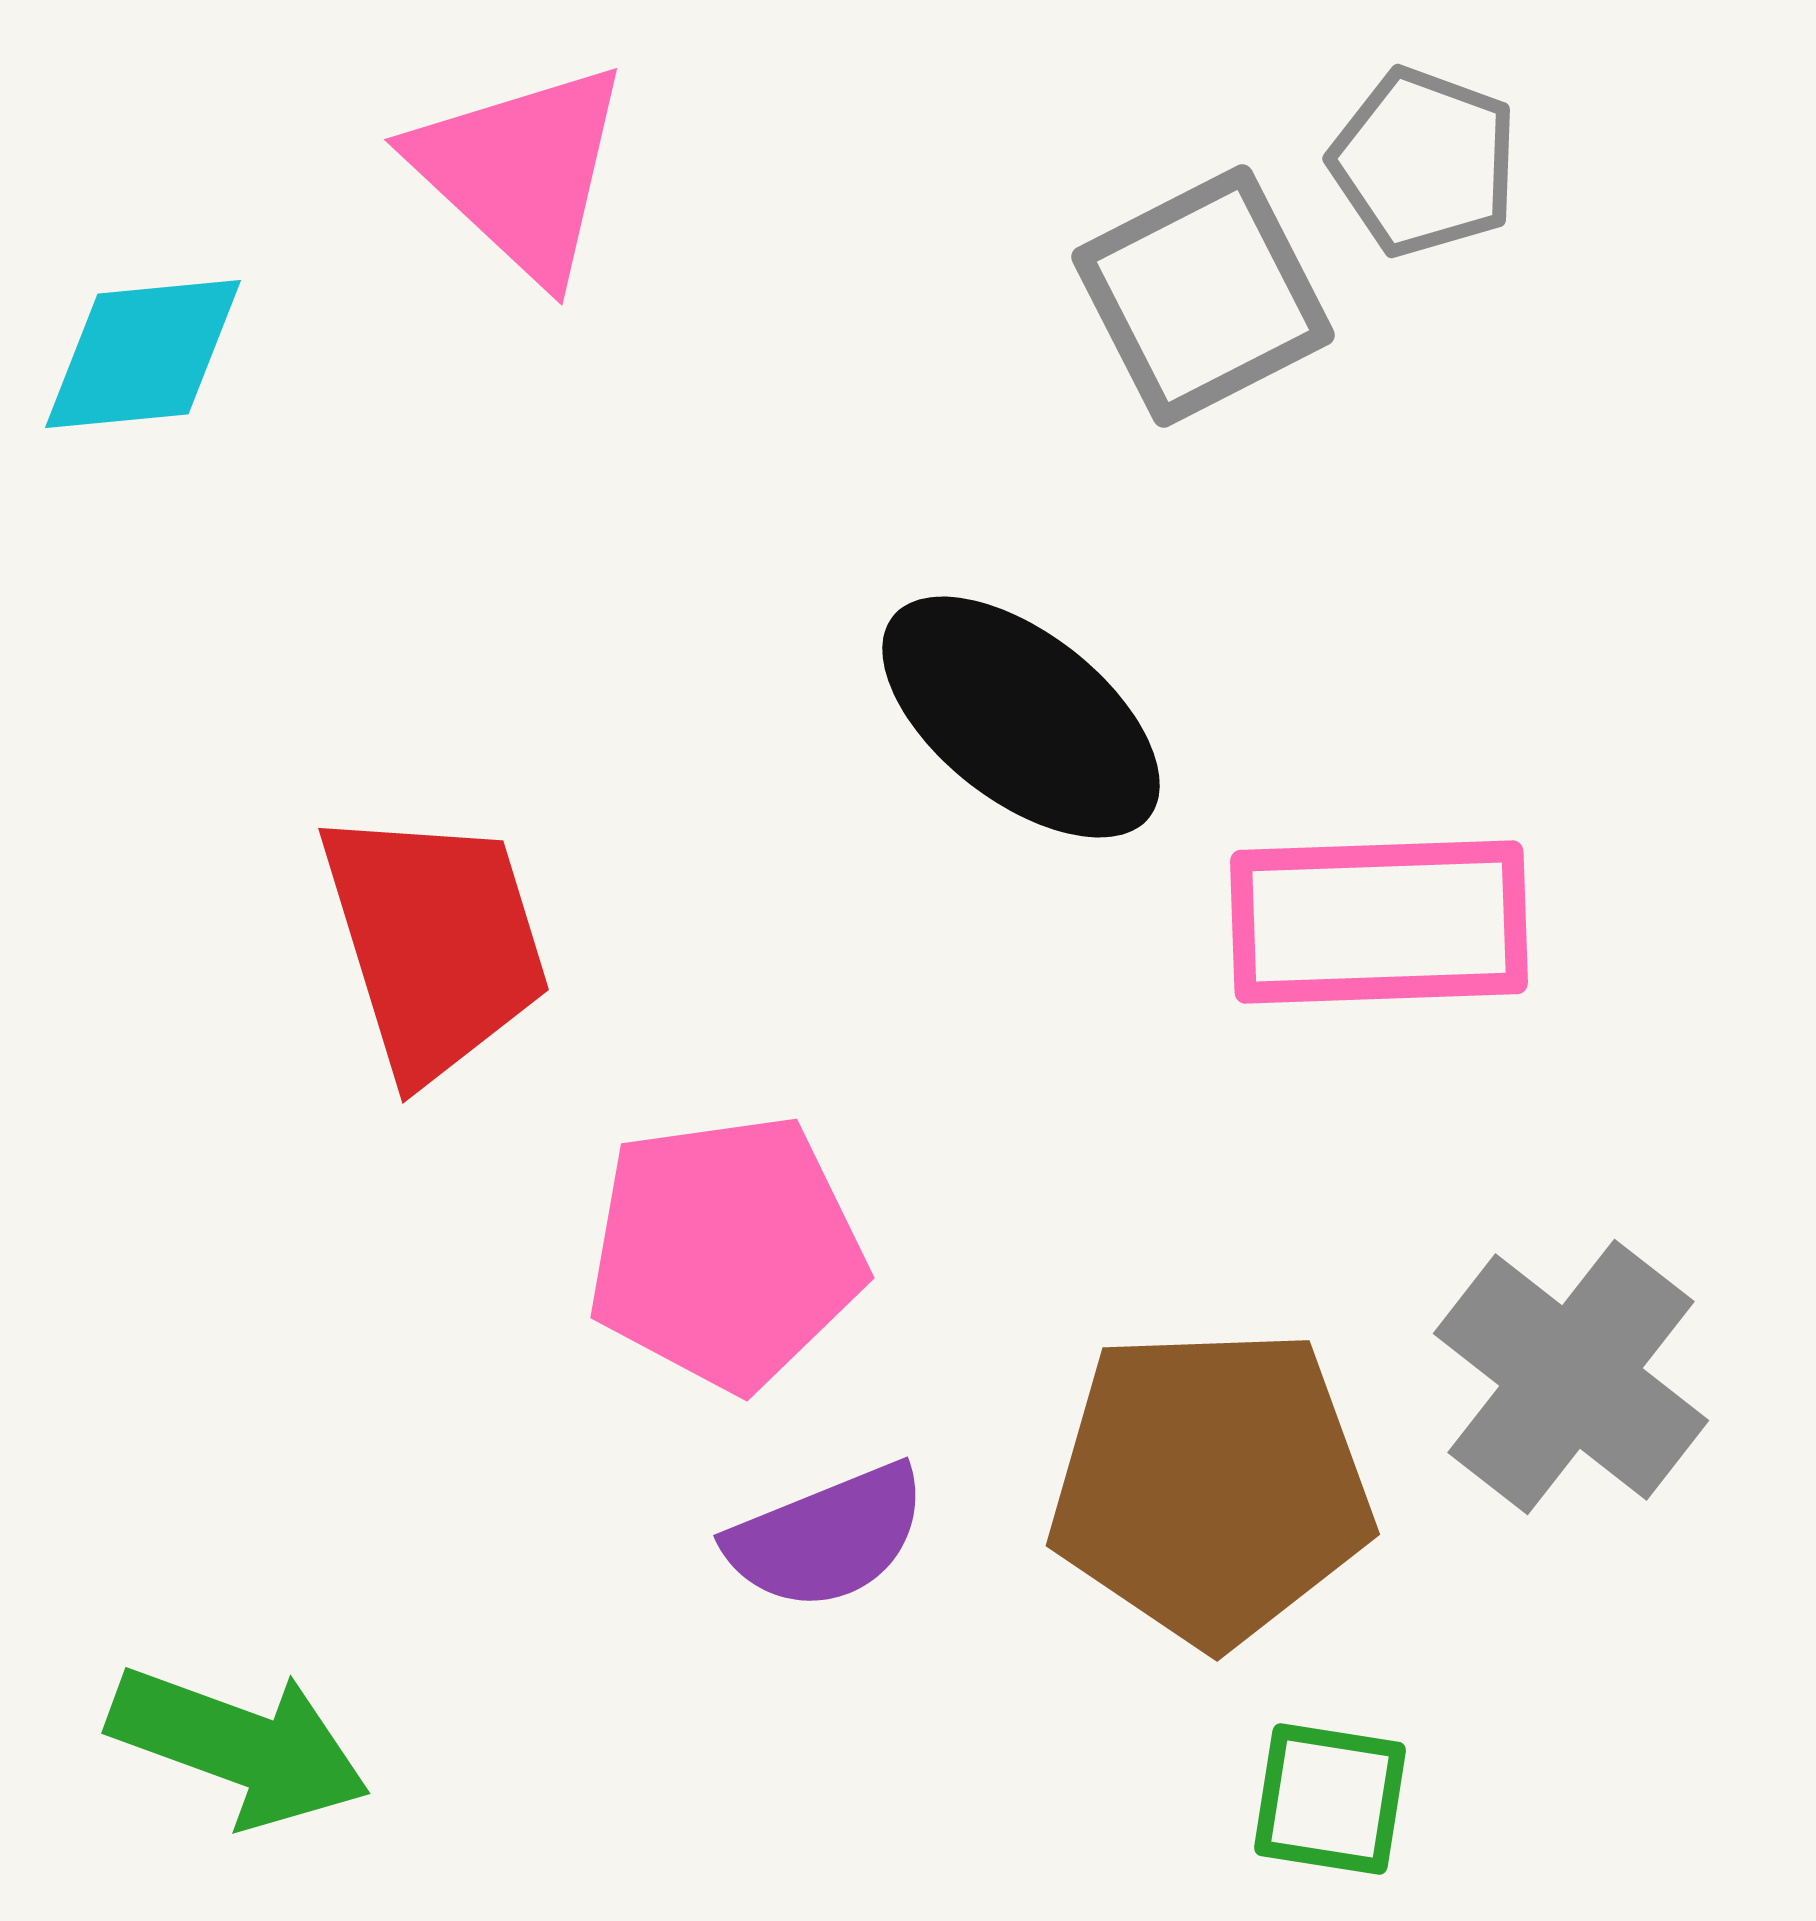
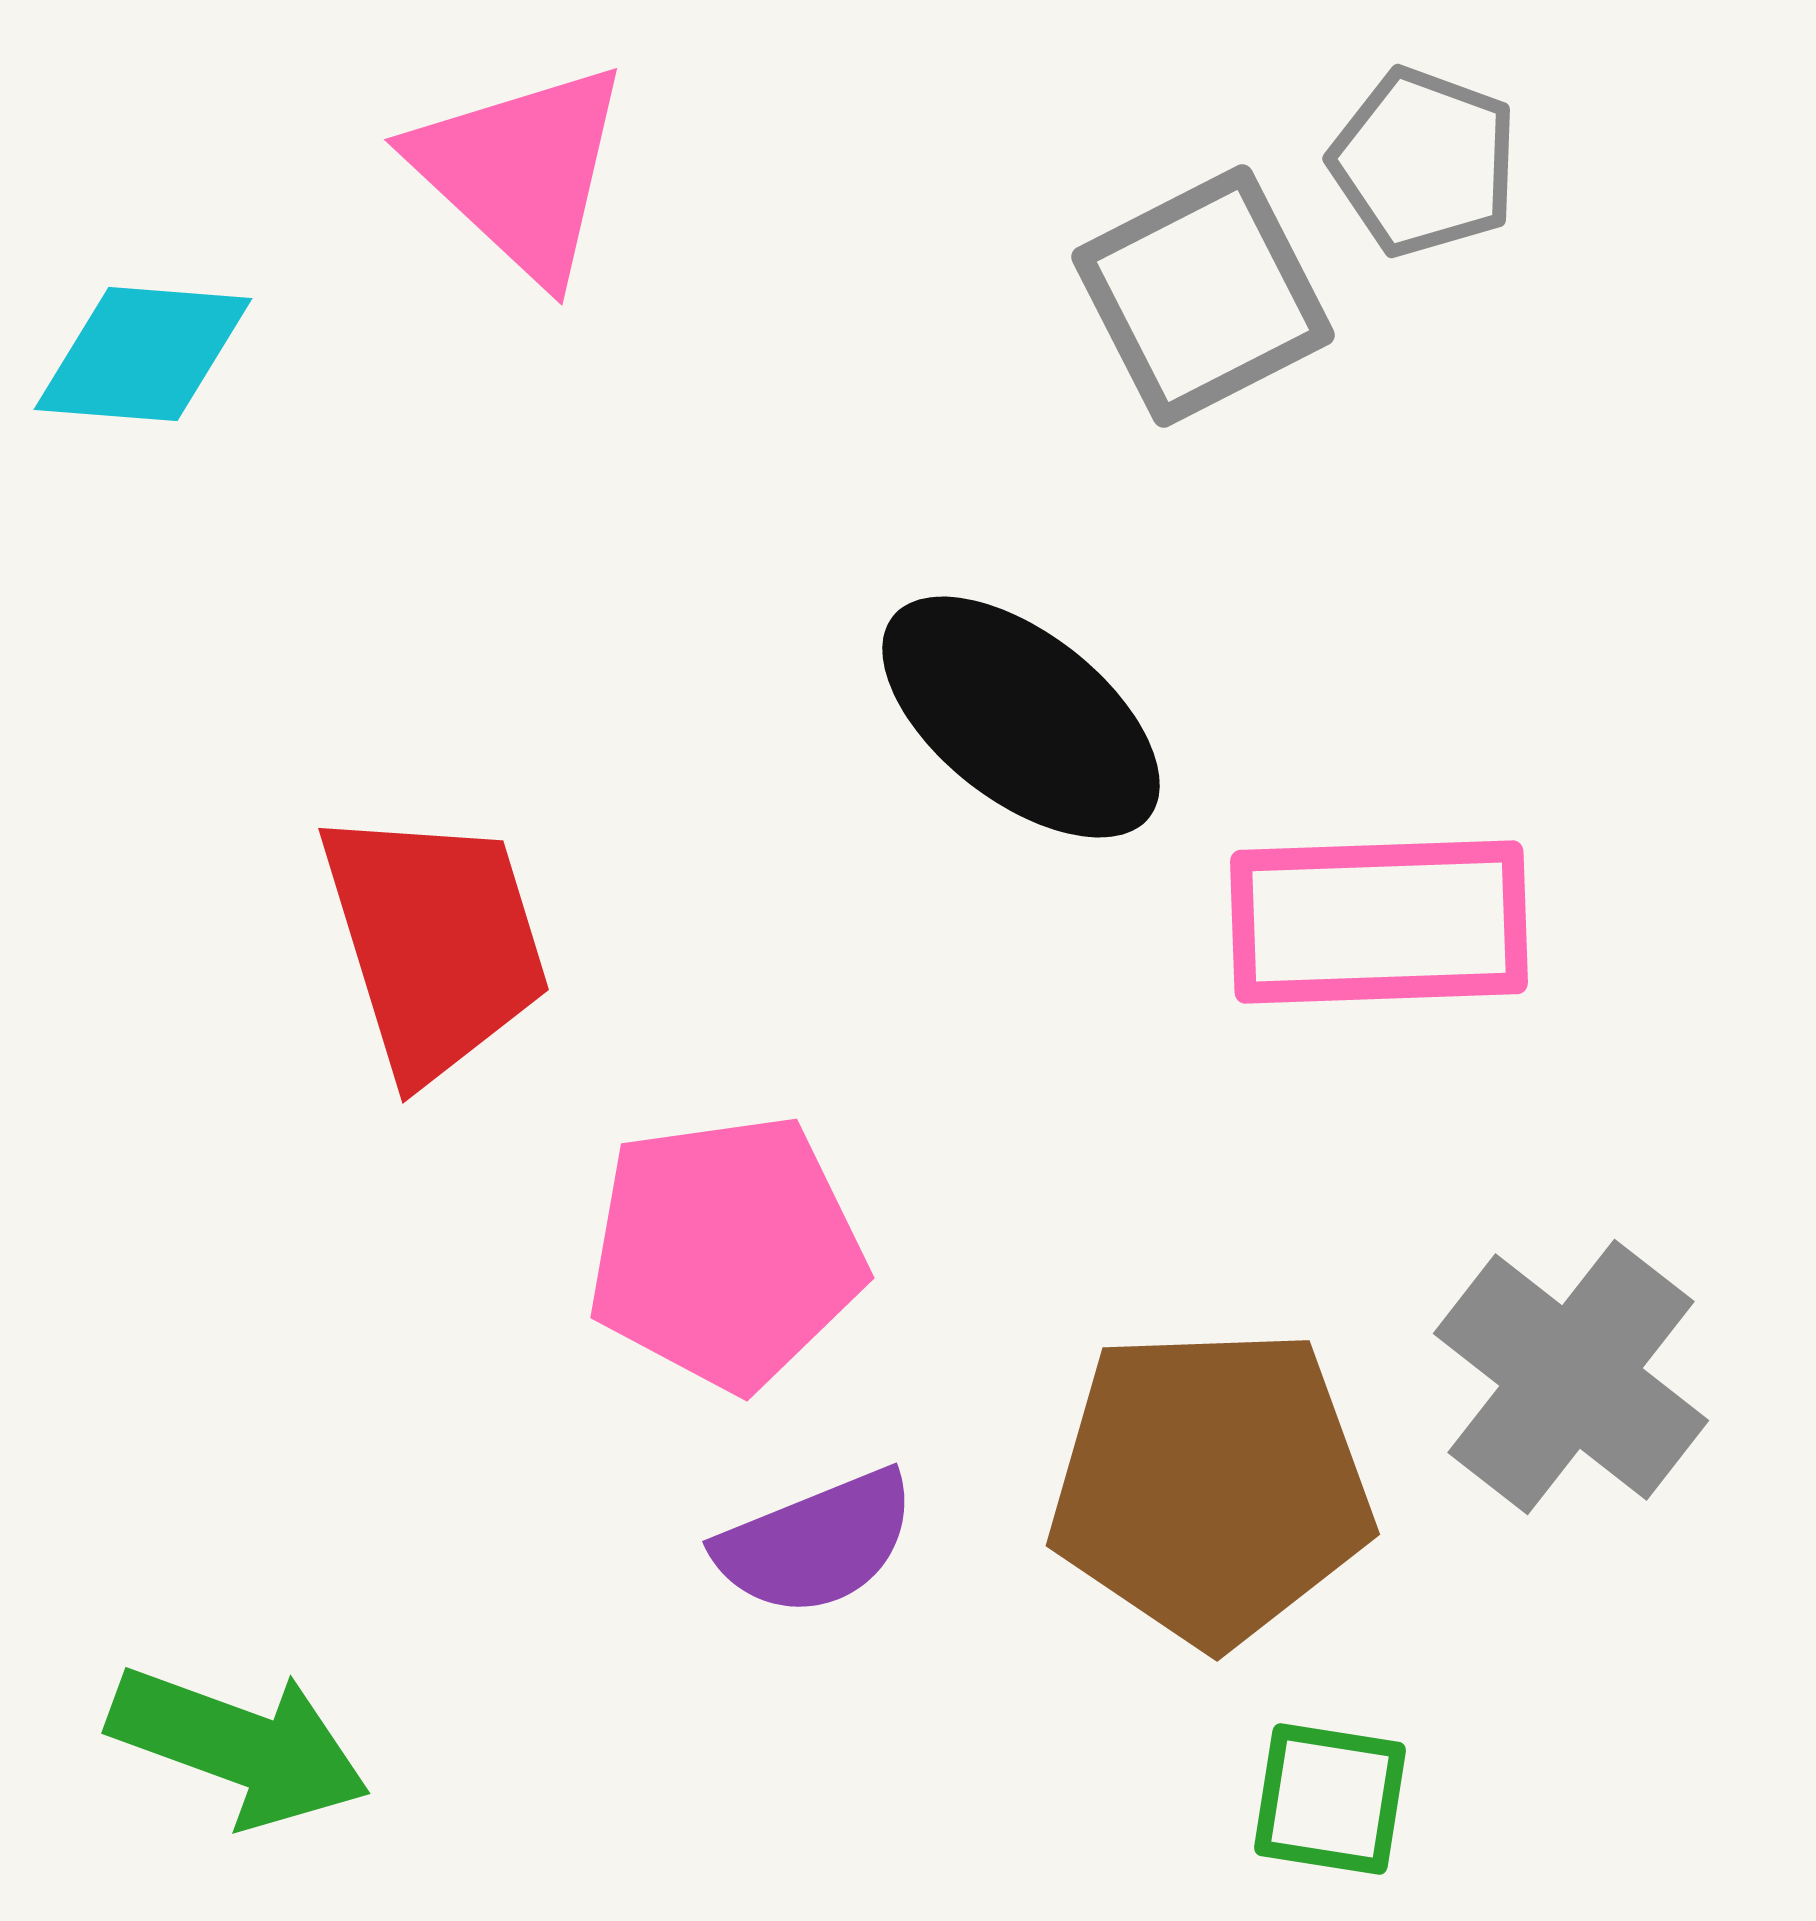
cyan diamond: rotated 10 degrees clockwise
purple semicircle: moved 11 px left, 6 px down
